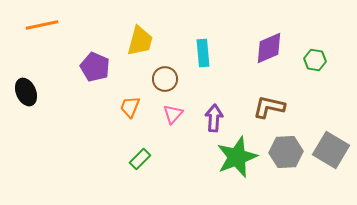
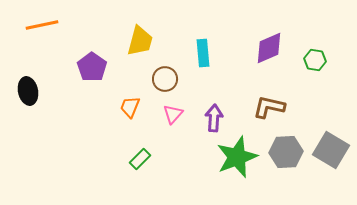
purple pentagon: moved 3 px left; rotated 12 degrees clockwise
black ellipse: moved 2 px right, 1 px up; rotated 12 degrees clockwise
